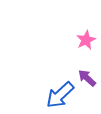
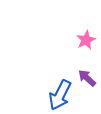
blue arrow: rotated 20 degrees counterclockwise
